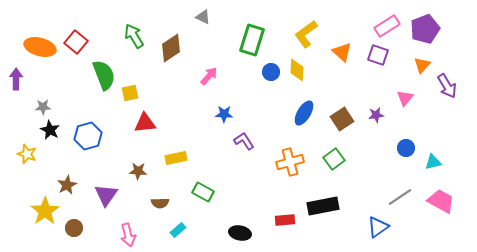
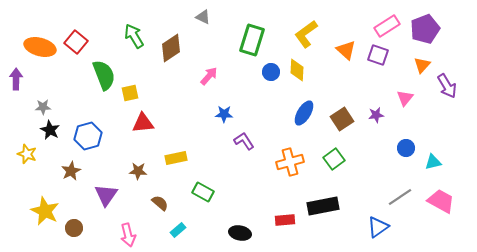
orange triangle at (342, 52): moved 4 px right, 2 px up
red triangle at (145, 123): moved 2 px left
brown star at (67, 185): moved 4 px right, 14 px up
brown semicircle at (160, 203): rotated 138 degrees counterclockwise
yellow star at (45, 211): rotated 12 degrees counterclockwise
